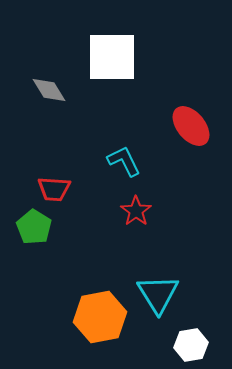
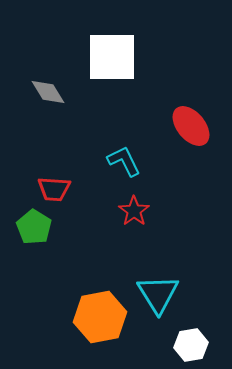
gray diamond: moved 1 px left, 2 px down
red star: moved 2 px left
